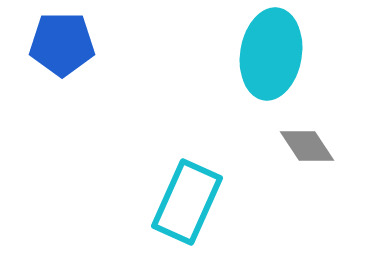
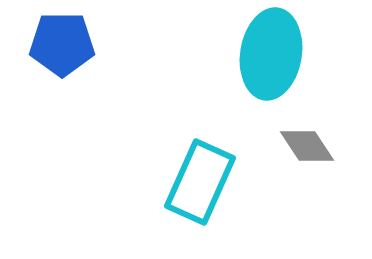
cyan rectangle: moved 13 px right, 20 px up
